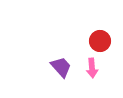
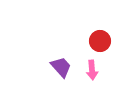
pink arrow: moved 2 px down
